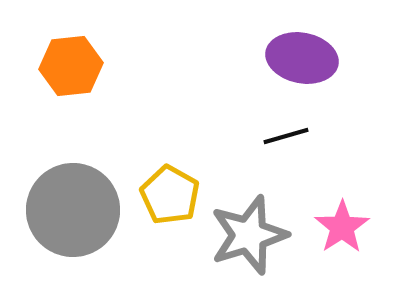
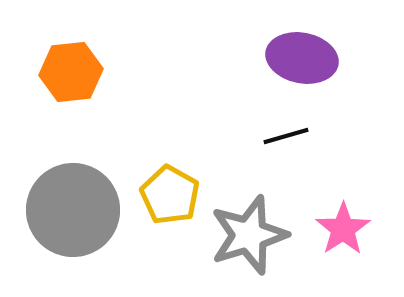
orange hexagon: moved 6 px down
pink star: moved 1 px right, 2 px down
